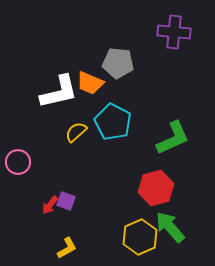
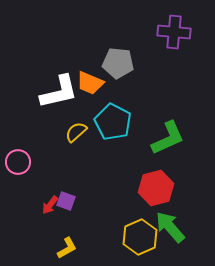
green L-shape: moved 5 px left
